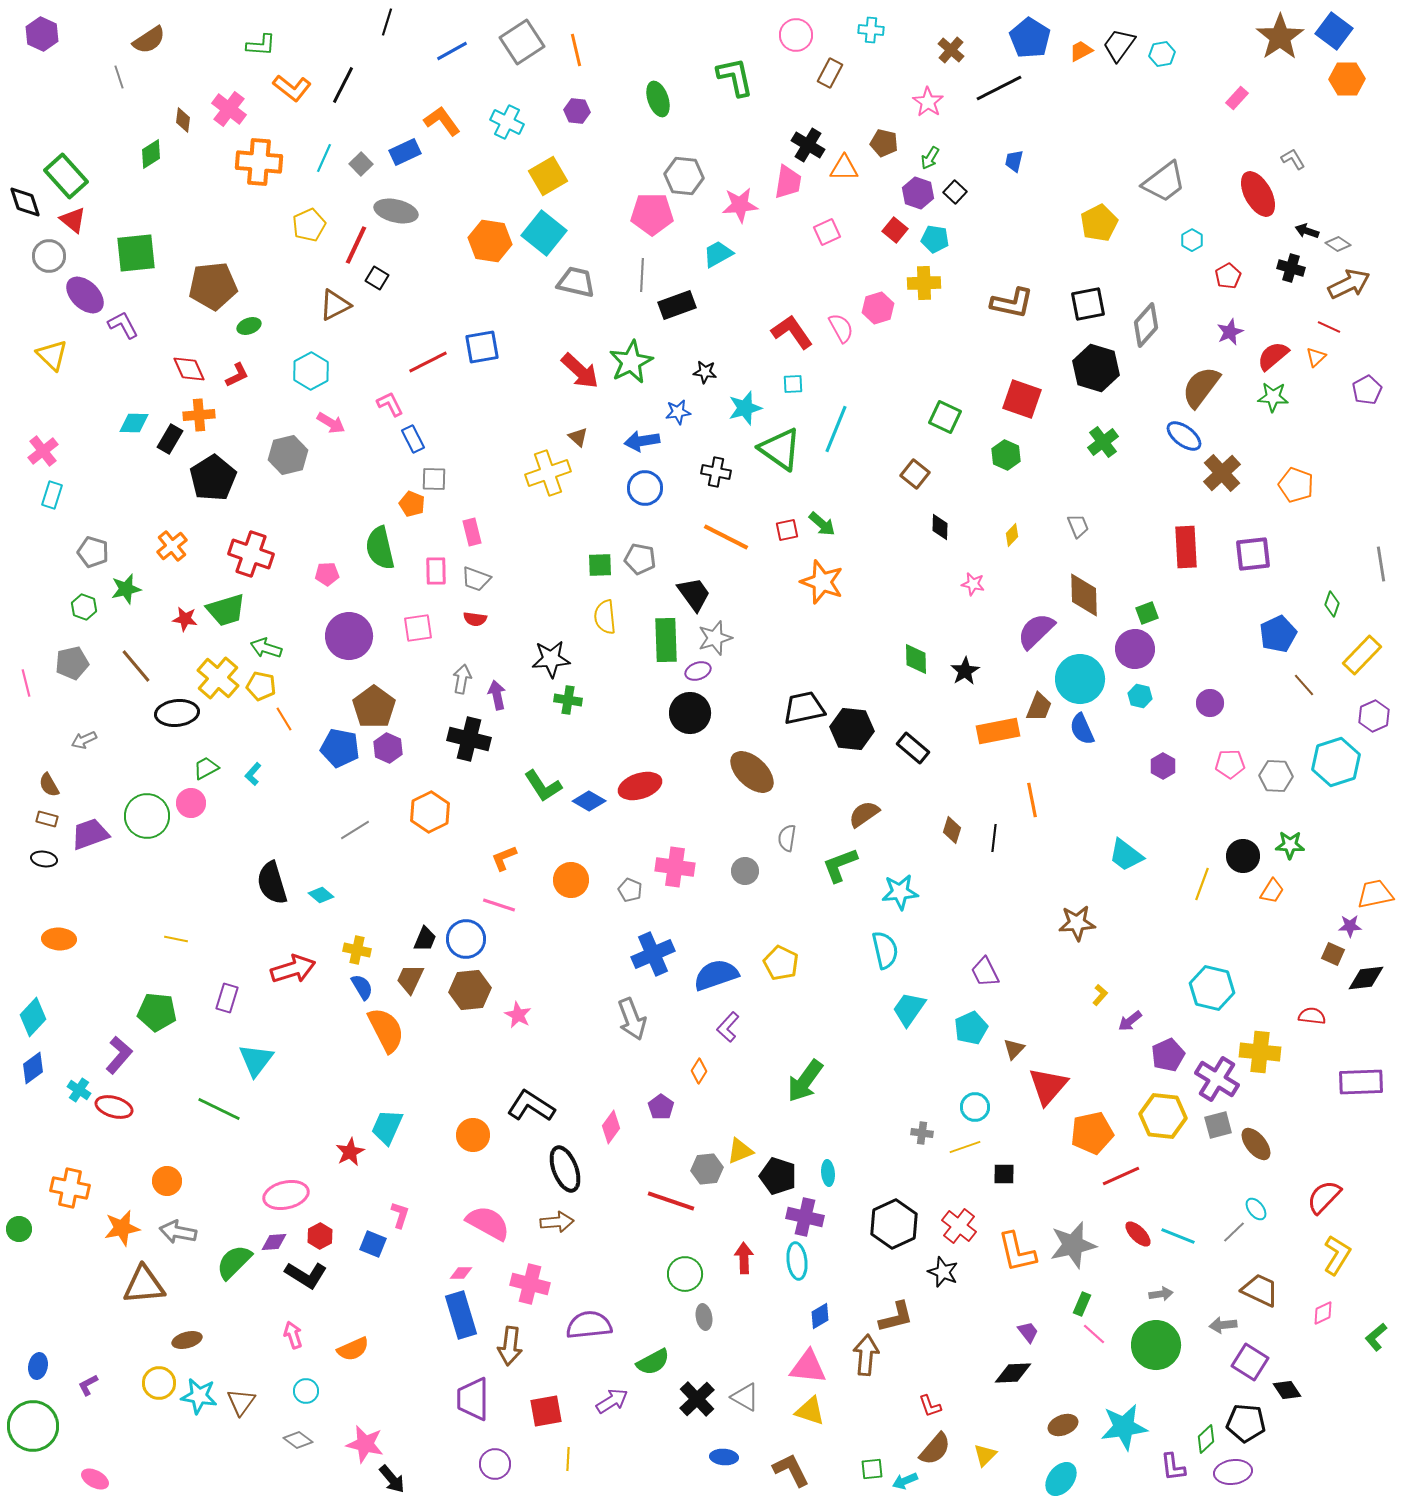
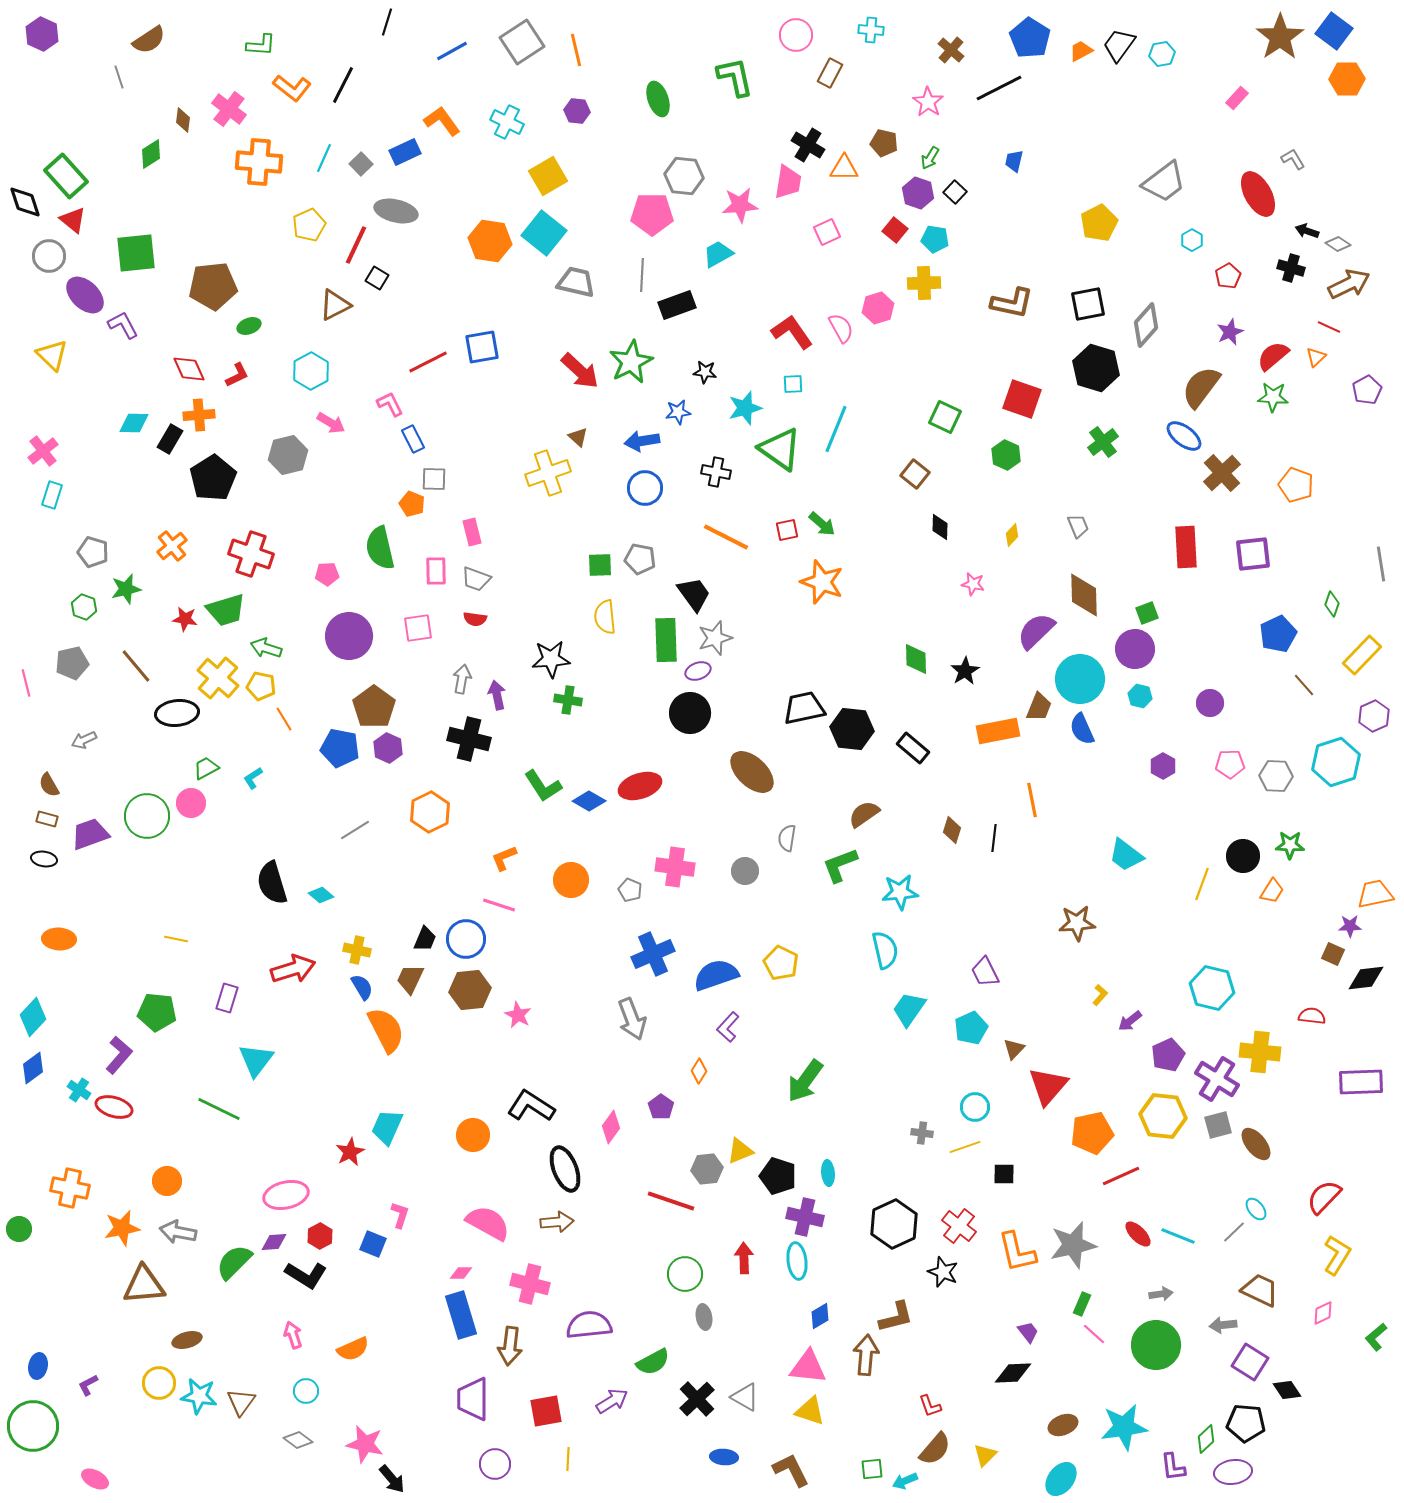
cyan L-shape at (253, 774): moved 4 px down; rotated 15 degrees clockwise
